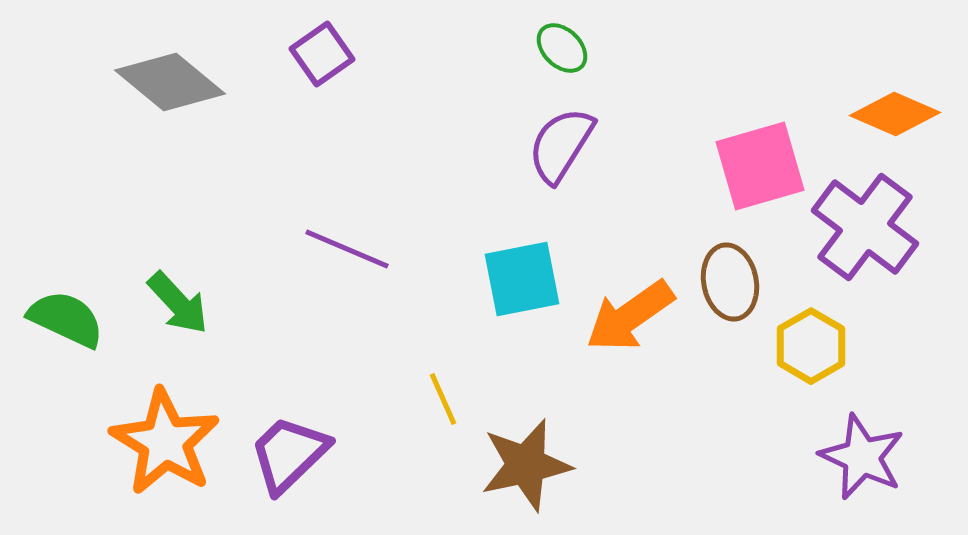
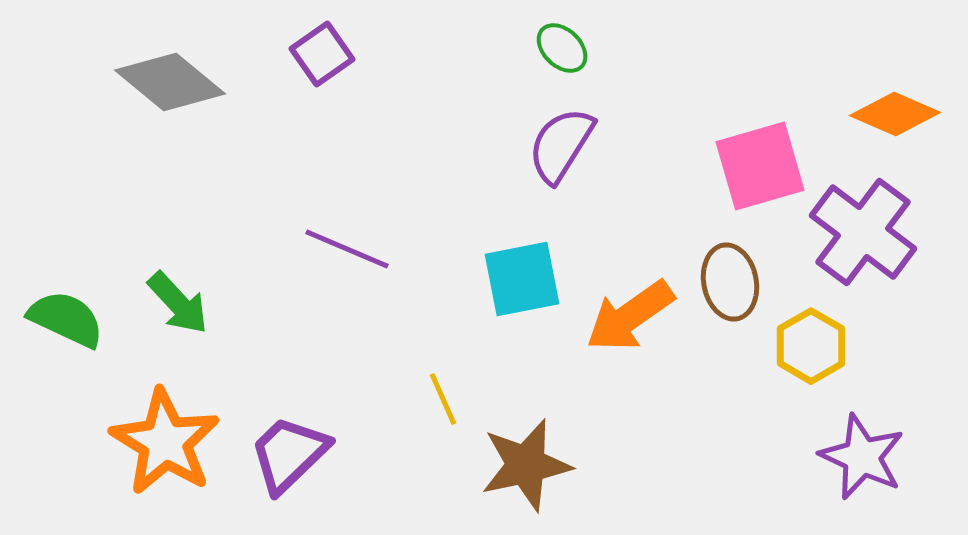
purple cross: moved 2 px left, 5 px down
